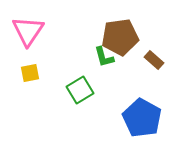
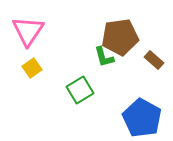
yellow square: moved 2 px right, 5 px up; rotated 24 degrees counterclockwise
